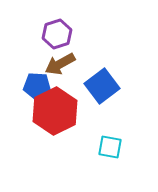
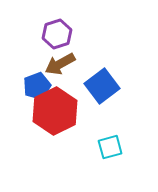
blue pentagon: rotated 24 degrees counterclockwise
cyan square: rotated 25 degrees counterclockwise
